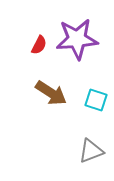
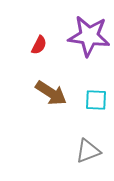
purple star: moved 12 px right, 3 px up; rotated 12 degrees clockwise
cyan square: rotated 15 degrees counterclockwise
gray triangle: moved 3 px left
